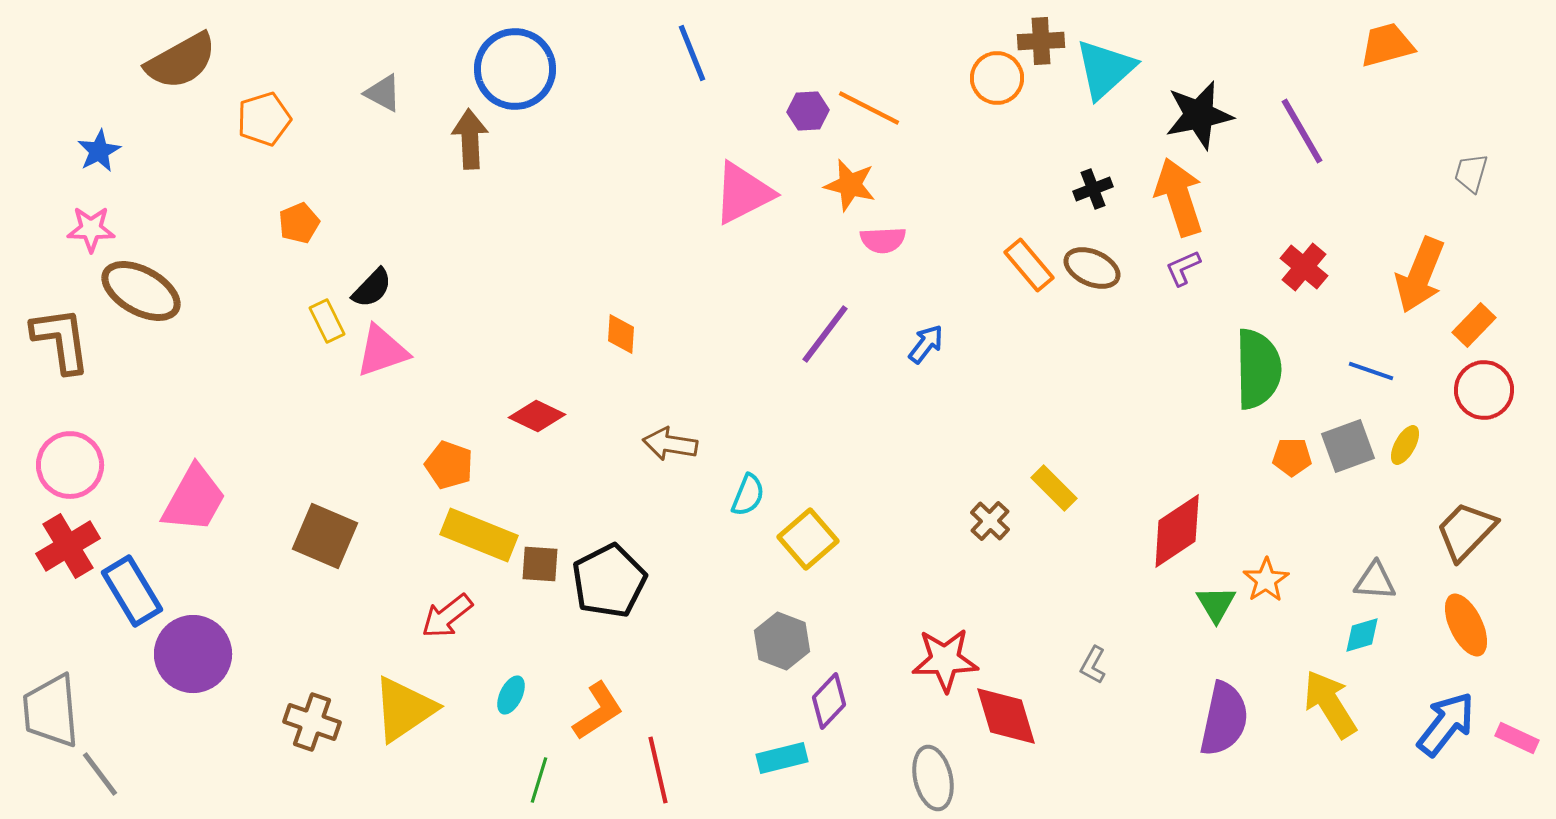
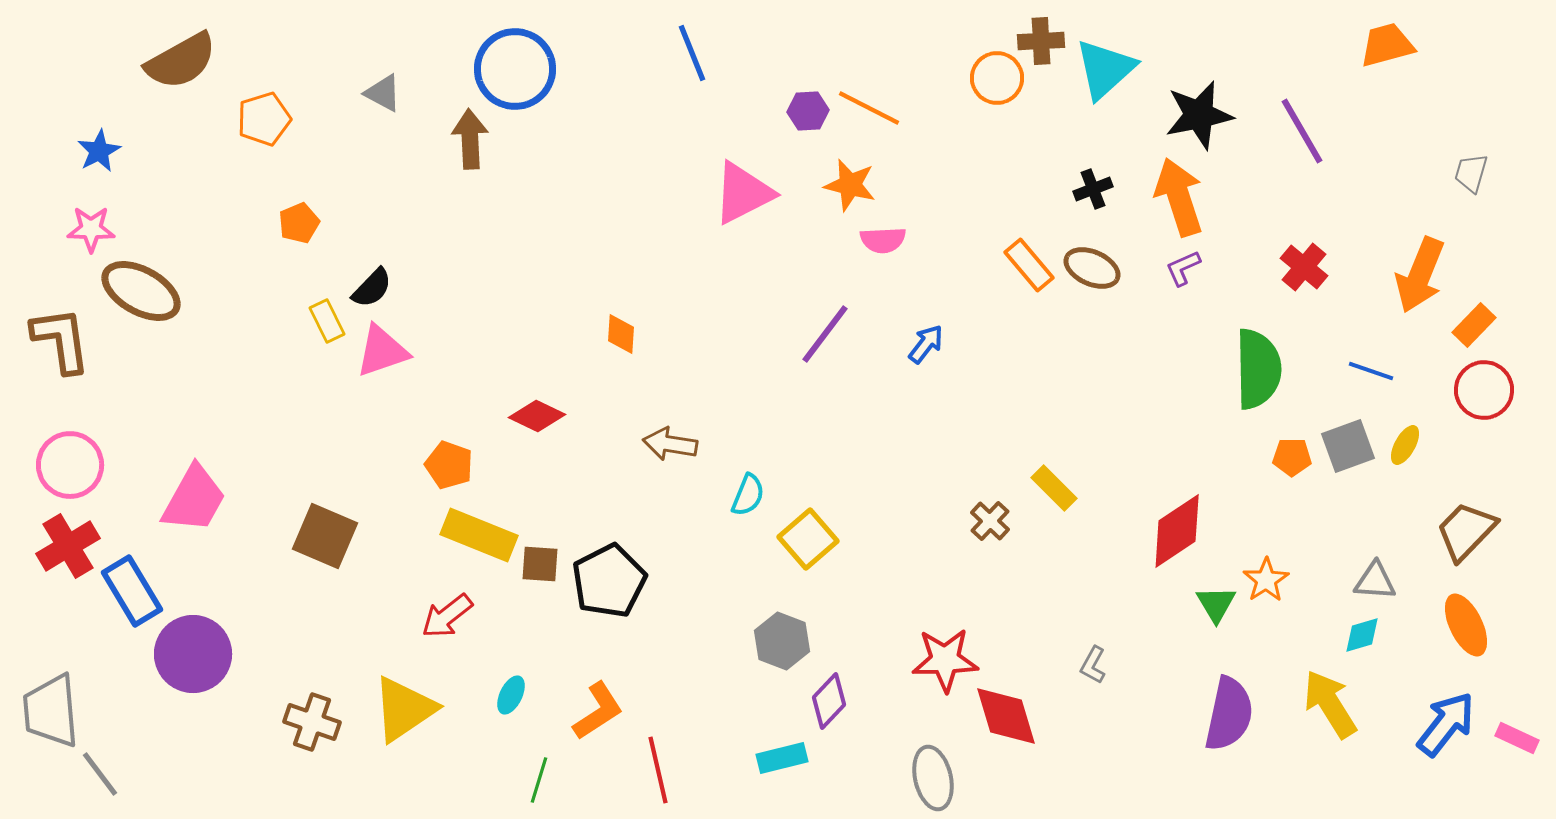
purple semicircle at (1224, 719): moved 5 px right, 5 px up
